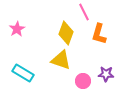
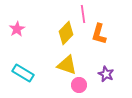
pink line: moved 1 px left, 2 px down; rotated 18 degrees clockwise
yellow diamond: rotated 25 degrees clockwise
yellow triangle: moved 6 px right, 5 px down
purple star: rotated 21 degrees clockwise
pink circle: moved 4 px left, 4 px down
